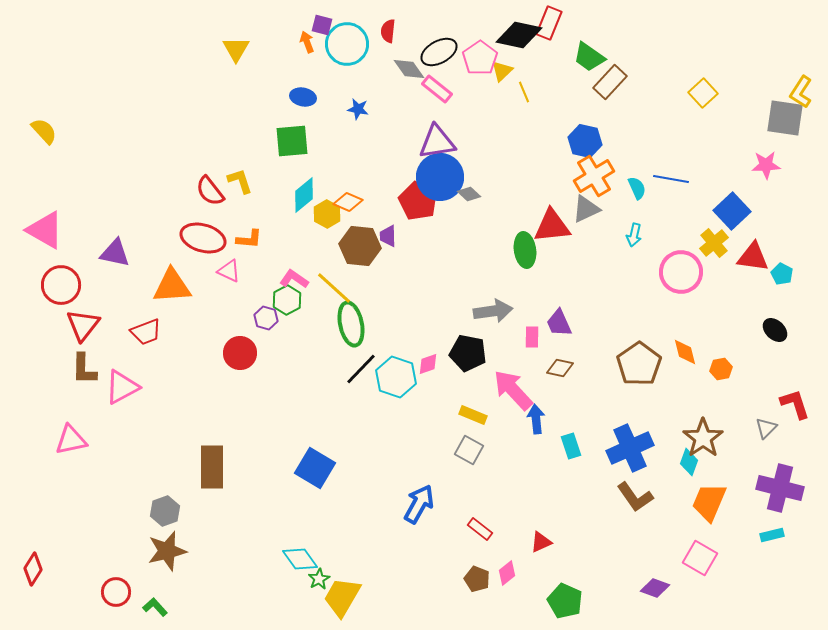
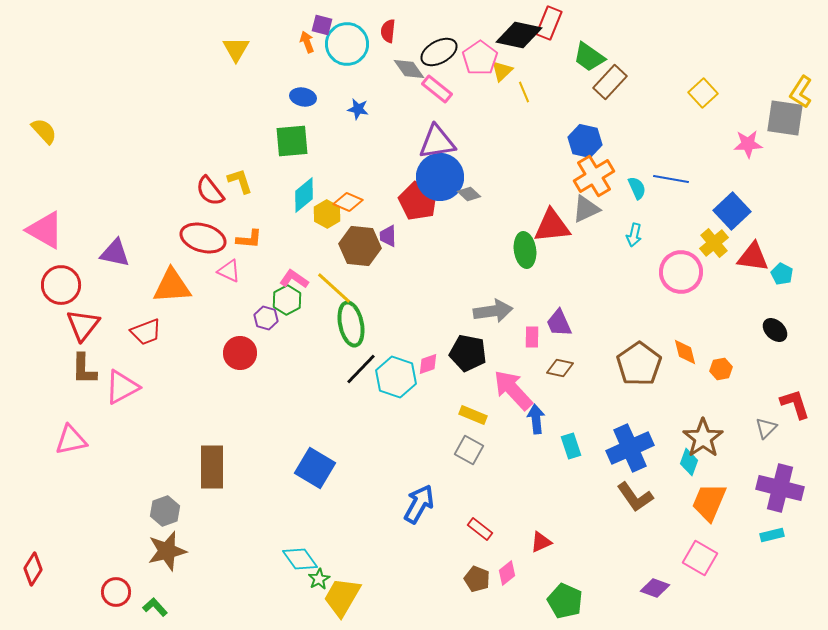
pink star at (766, 165): moved 18 px left, 21 px up
